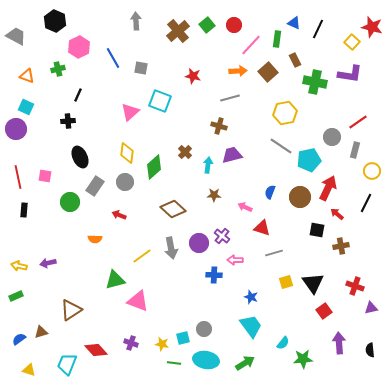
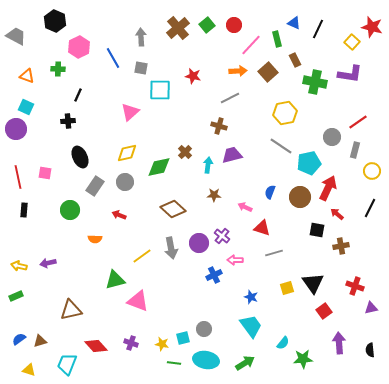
gray arrow at (136, 21): moved 5 px right, 16 px down
brown cross at (178, 31): moved 3 px up
green rectangle at (277, 39): rotated 21 degrees counterclockwise
green cross at (58, 69): rotated 16 degrees clockwise
gray line at (230, 98): rotated 12 degrees counterclockwise
cyan square at (160, 101): moved 11 px up; rotated 20 degrees counterclockwise
yellow diamond at (127, 153): rotated 70 degrees clockwise
cyan pentagon at (309, 160): moved 3 px down
green diamond at (154, 167): moved 5 px right; rotated 30 degrees clockwise
pink square at (45, 176): moved 3 px up
green circle at (70, 202): moved 8 px down
black line at (366, 203): moved 4 px right, 5 px down
blue cross at (214, 275): rotated 28 degrees counterclockwise
yellow square at (286, 282): moved 1 px right, 6 px down
brown triangle at (71, 310): rotated 20 degrees clockwise
brown triangle at (41, 332): moved 1 px left, 9 px down
red diamond at (96, 350): moved 4 px up
